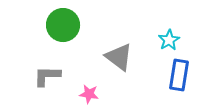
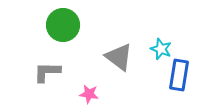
cyan star: moved 8 px left, 9 px down; rotated 20 degrees counterclockwise
gray L-shape: moved 4 px up
